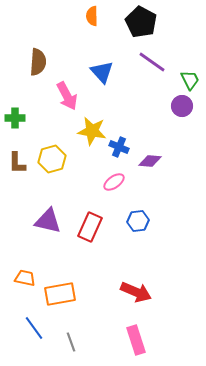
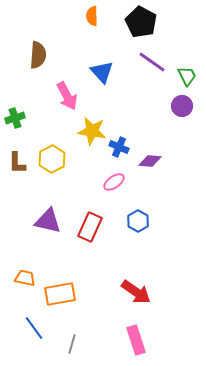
brown semicircle: moved 7 px up
green trapezoid: moved 3 px left, 4 px up
green cross: rotated 18 degrees counterclockwise
yellow hexagon: rotated 12 degrees counterclockwise
blue hexagon: rotated 25 degrees counterclockwise
red arrow: rotated 12 degrees clockwise
gray line: moved 1 px right, 2 px down; rotated 36 degrees clockwise
